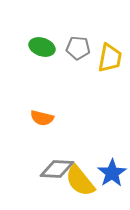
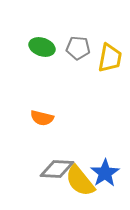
blue star: moved 7 px left
